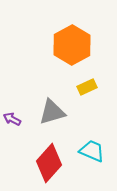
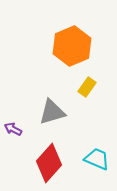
orange hexagon: moved 1 px down; rotated 6 degrees clockwise
yellow rectangle: rotated 30 degrees counterclockwise
purple arrow: moved 1 px right, 10 px down
cyan trapezoid: moved 5 px right, 8 px down
